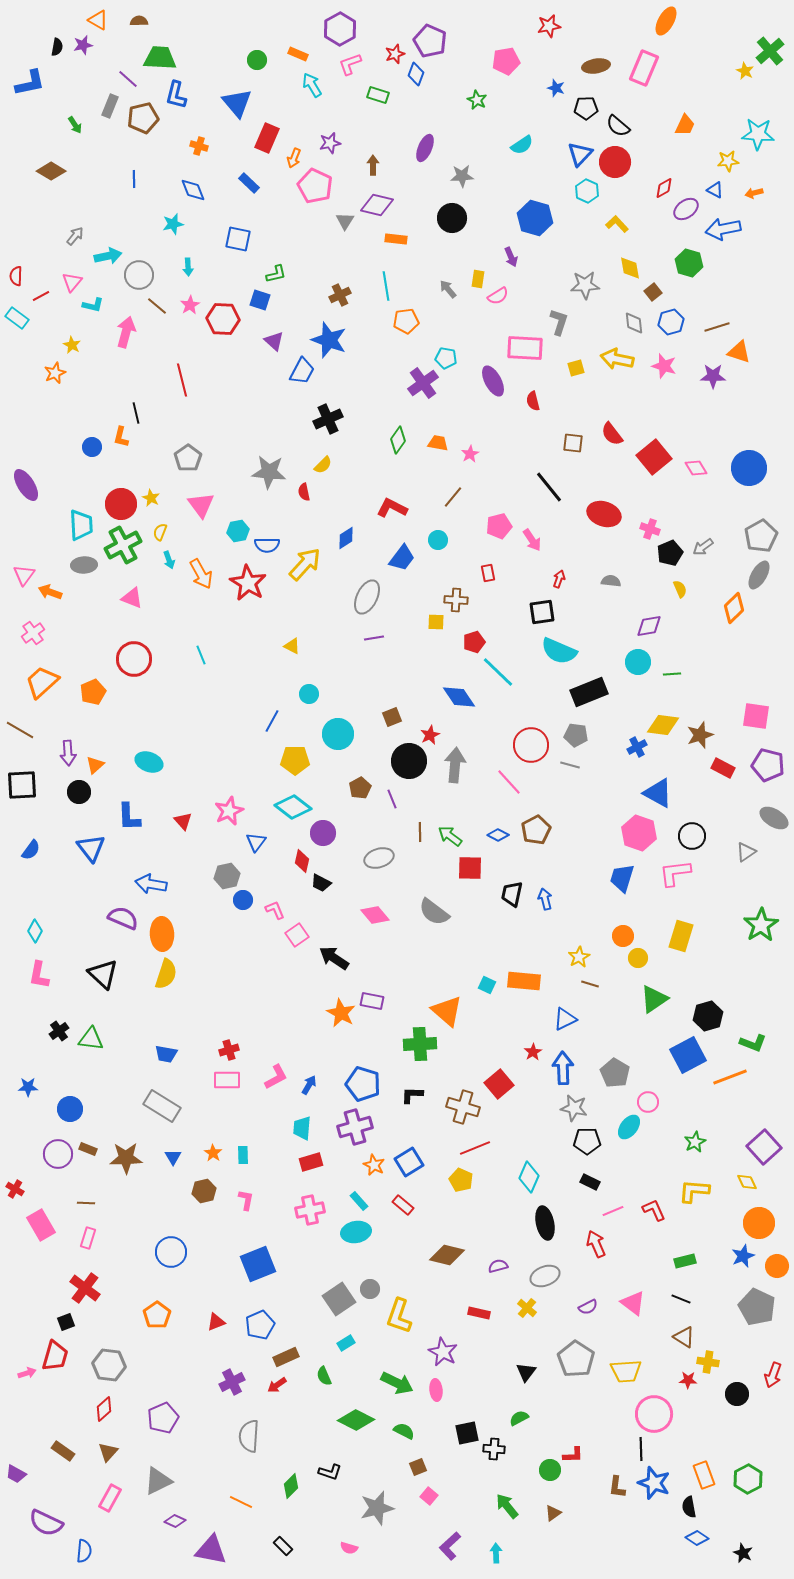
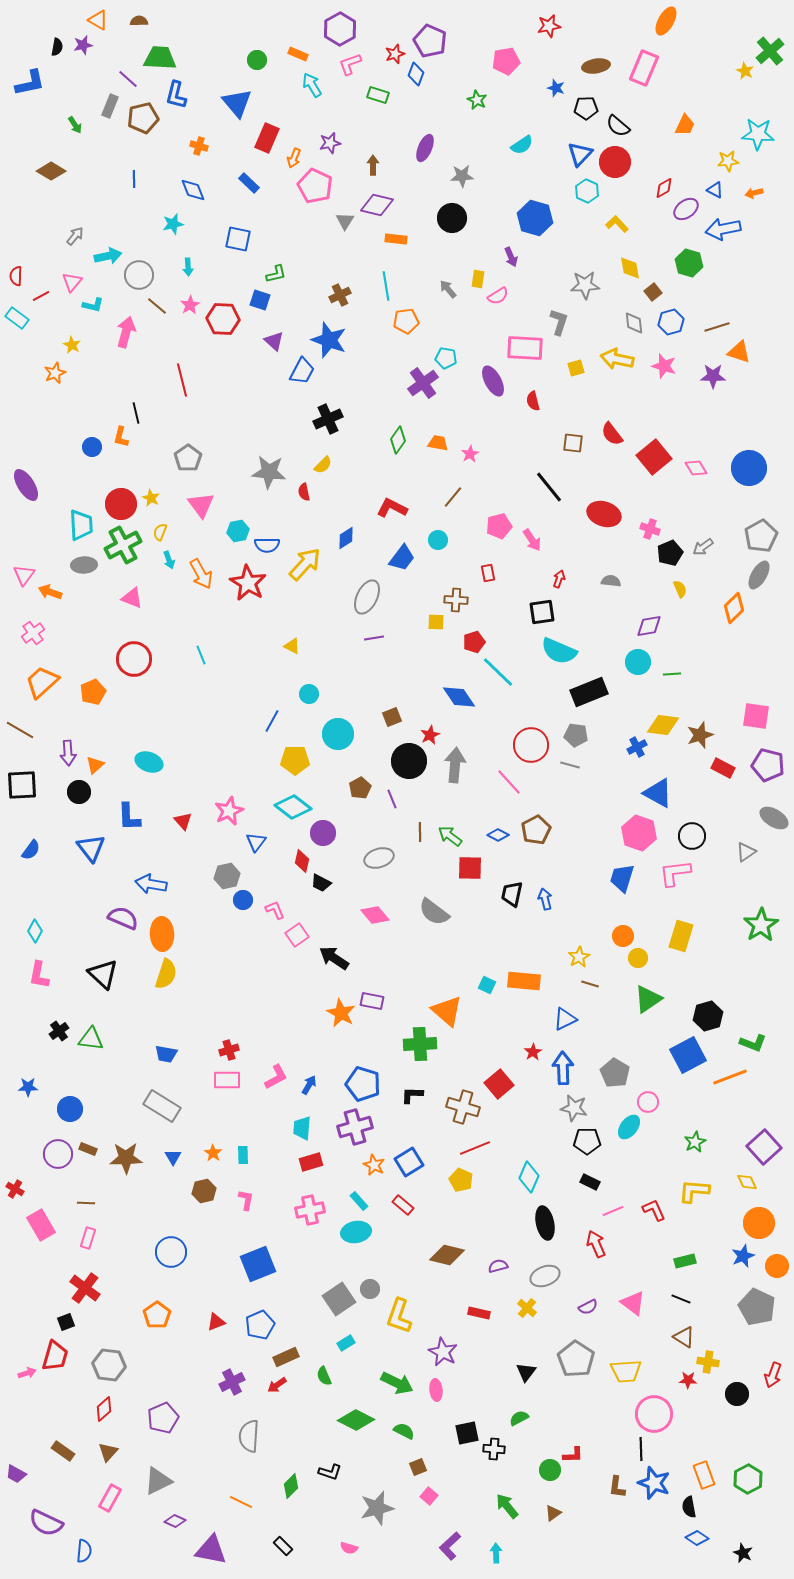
green triangle at (654, 999): moved 6 px left
